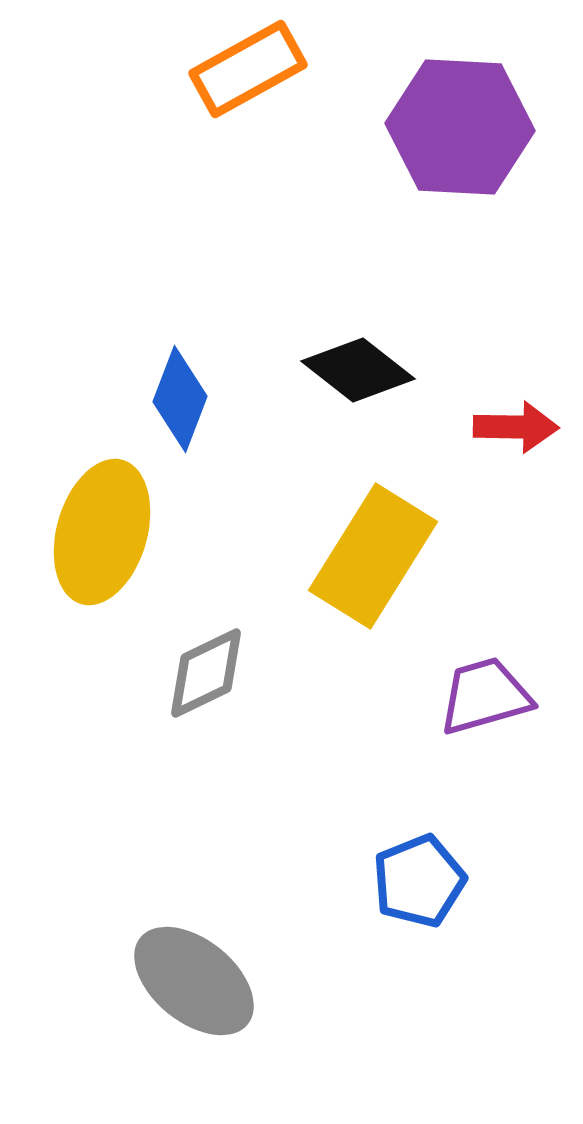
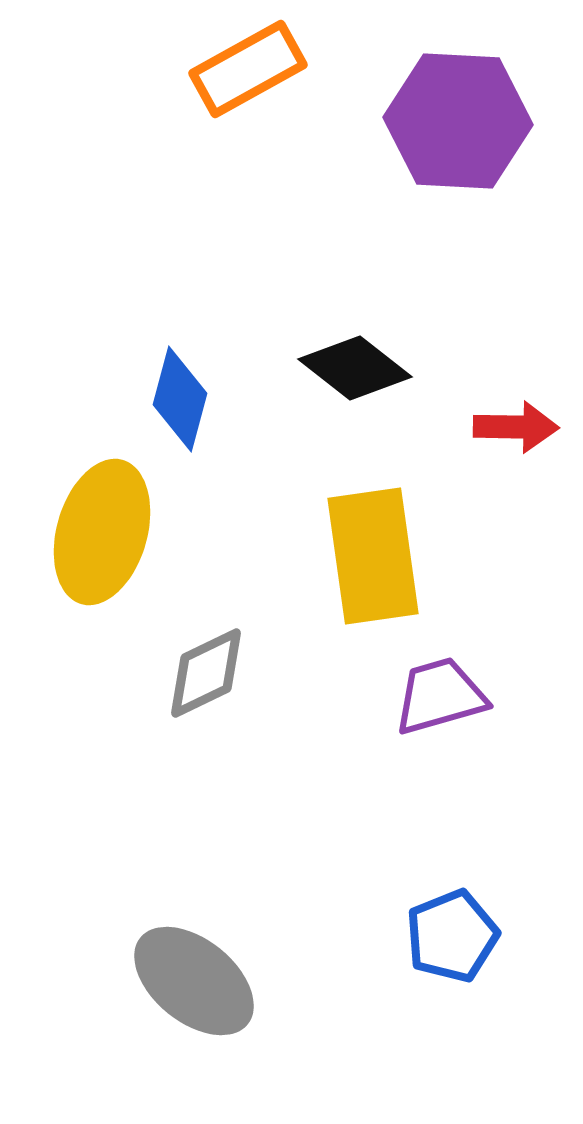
purple hexagon: moved 2 px left, 6 px up
black diamond: moved 3 px left, 2 px up
blue diamond: rotated 6 degrees counterclockwise
yellow rectangle: rotated 40 degrees counterclockwise
purple trapezoid: moved 45 px left
blue pentagon: moved 33 px right, 55 px down
